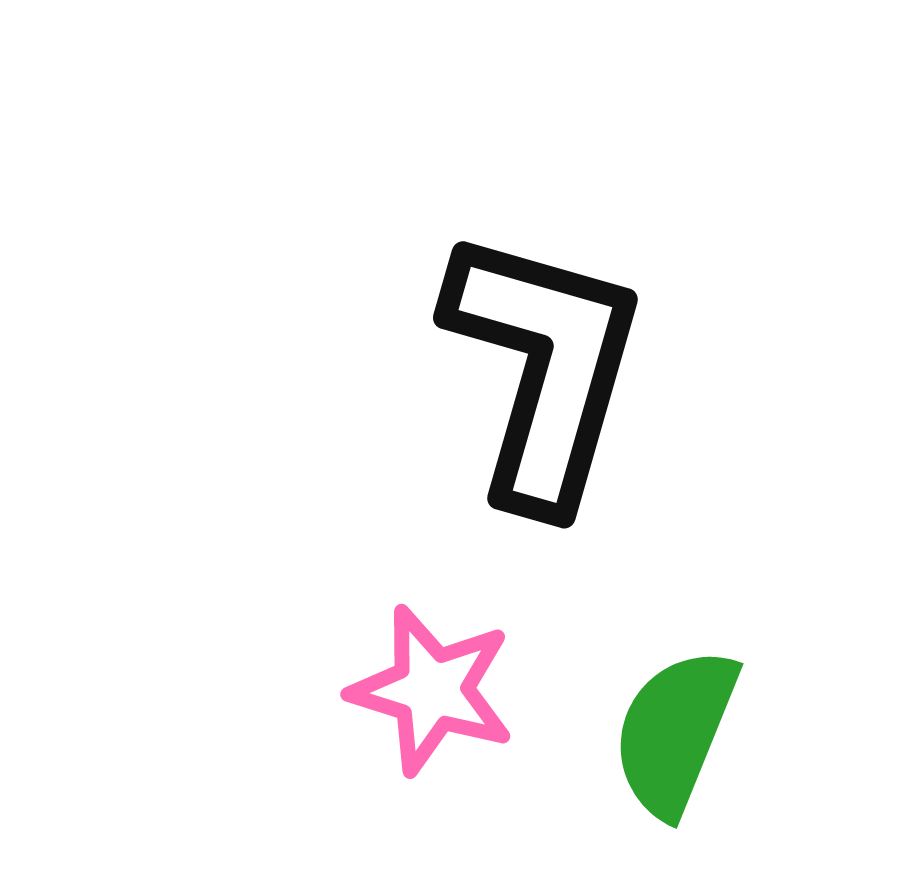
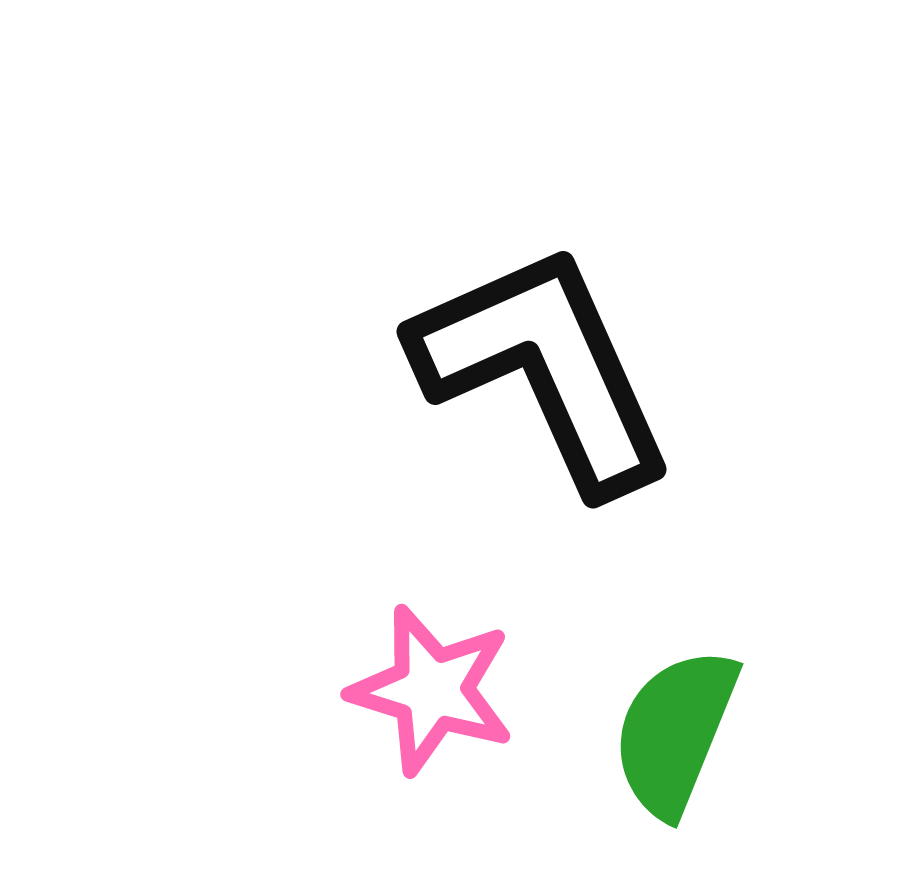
black L-shape: rotated 40 degrees counterclockwise
